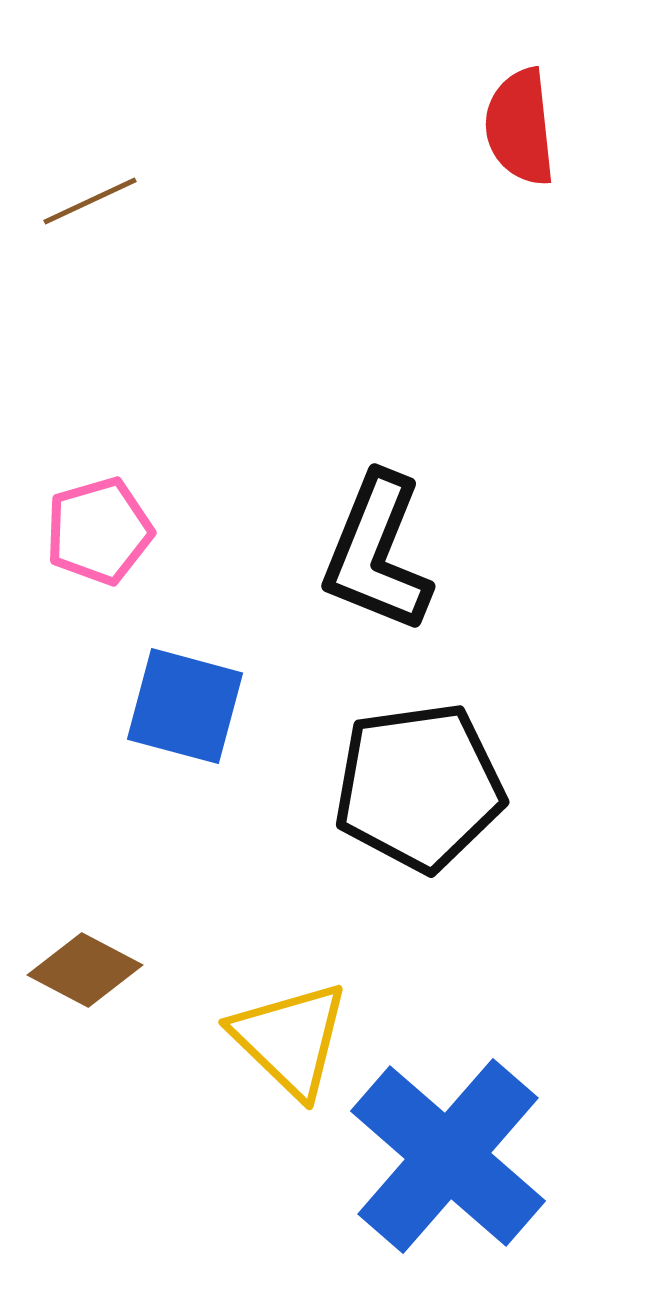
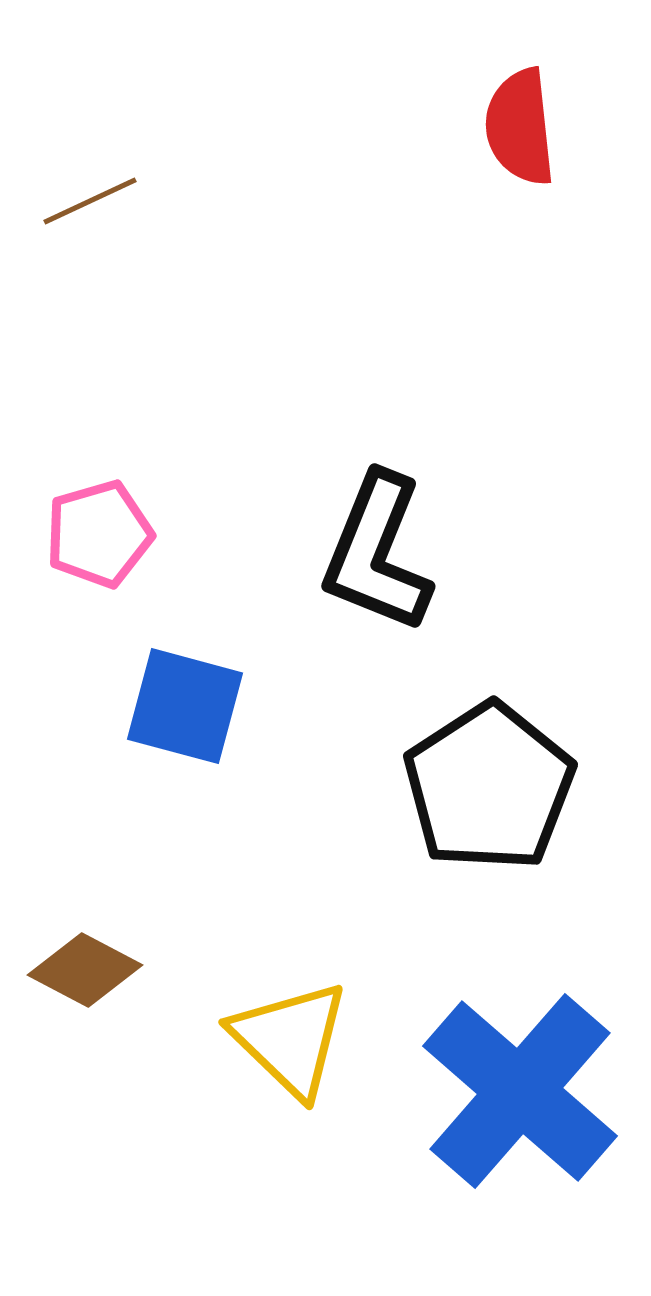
pink pentagon: moved 3 px down
black pentagon: moved 70 px right; rotated 25 degrees counterclockwise
blue cross: moved 72 px right, 65 px up
